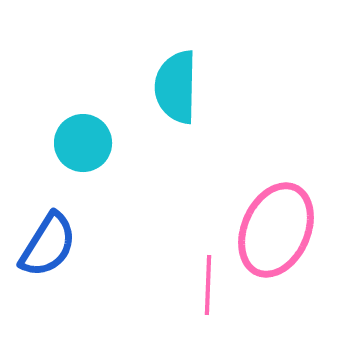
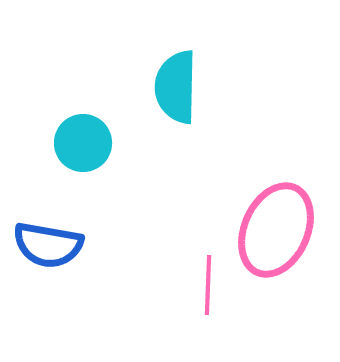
blue semicircle: rotated 68 degrees clockwise
